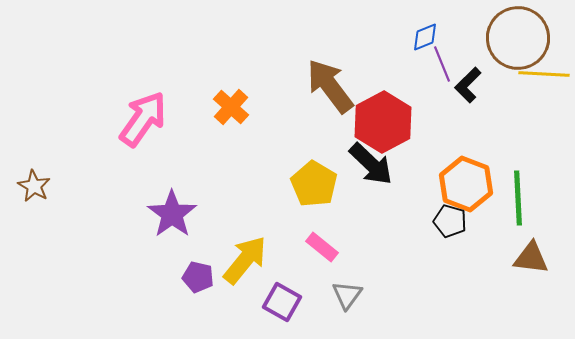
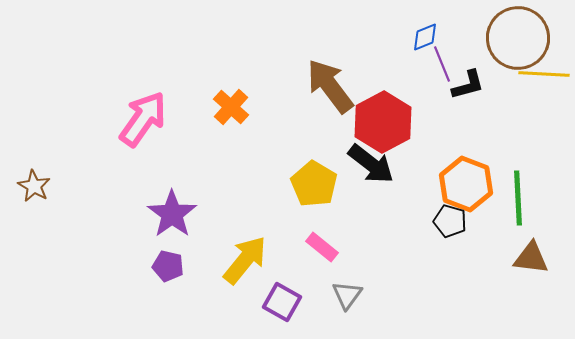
black L-shape: rotated 150 degrees counterclockwise
black arrow: rotated 6 degrees counterclockwise
purple pentagon: moved 30 px left, 11 px up
